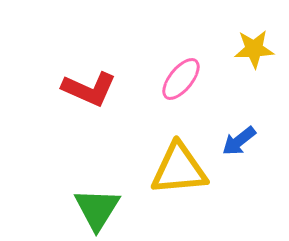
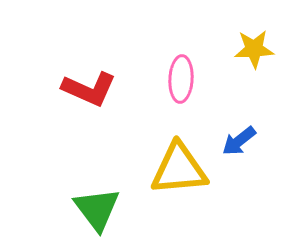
pink ellipse: rotated 36 degrees counterclockwise
green triangle: rotated 9 degrees counterclockwise
